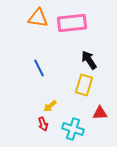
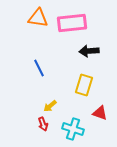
black arrow: moved 9 px up; rotated 60 degrees counterclockwise
red triangle: rotated 21 degrees clockwise
